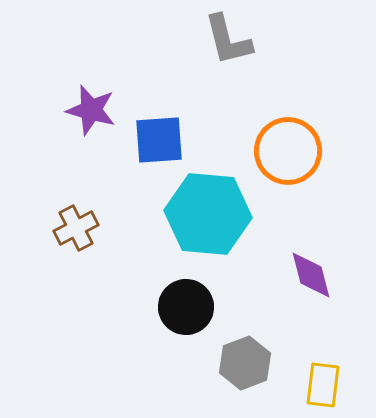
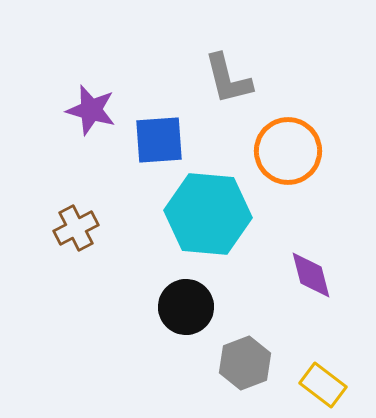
gray L-shape: moved 39 px down
yellow rectangle: rotated 60 degrees counterclockwise
